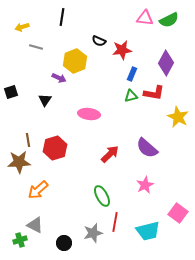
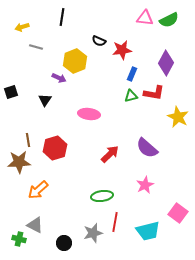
green ellipse: rotated 70 degrees counterclockwise
green cross: moved 1 px left, 1 px up; rotated 32 degrees clockwise
